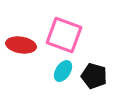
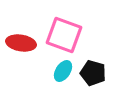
red ellipse: moved 2 px up
black pentagon: moved 1 px left, 3 px up
